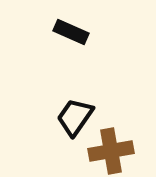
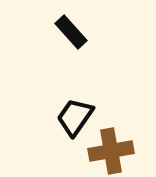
black rectangle: rotated 24 degrees clockwise
